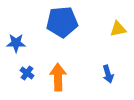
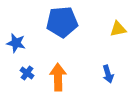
blue star: rotated 12 degrees clockwise
